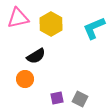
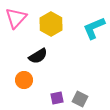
pink triangle: moved 2 px left; rotated 35 degrees counterclockwise
black semicircle: moved 2 px right
orange circle: moved 1 px left, 1 px down
